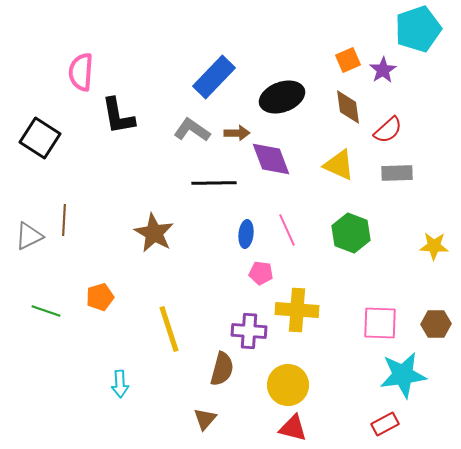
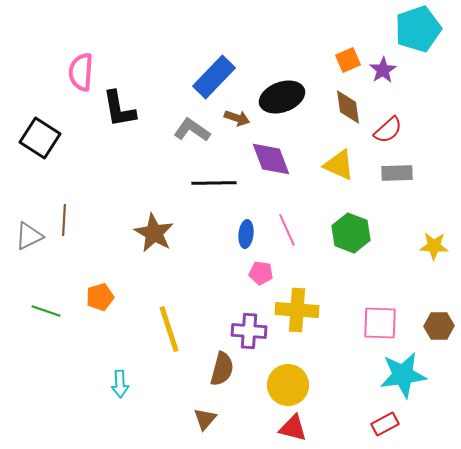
black L-shape: moved 1 px right, 7 px up
brown arrow: moved 15 px up; rotated 20 degrees clockwise
brown hexagon: moved 3 px right, 2 px down
